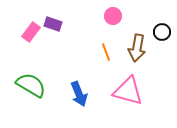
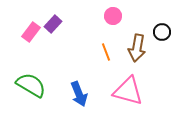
purple rectangle: rotated 66 degrees counterclockwise
